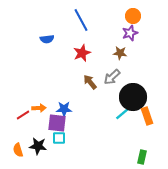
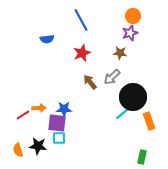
orange rectangle: moved 2 px right, 5 px down
